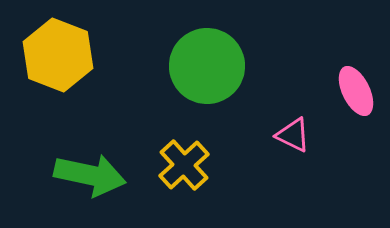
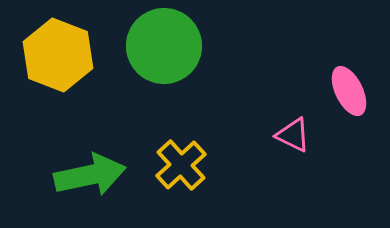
green circle: moved 43 px left, 20 px up
pink ellipse: moved 7 px left
yellow cross: moved 3 px left
green arrow: rotated 24 degrees counterclockwise
